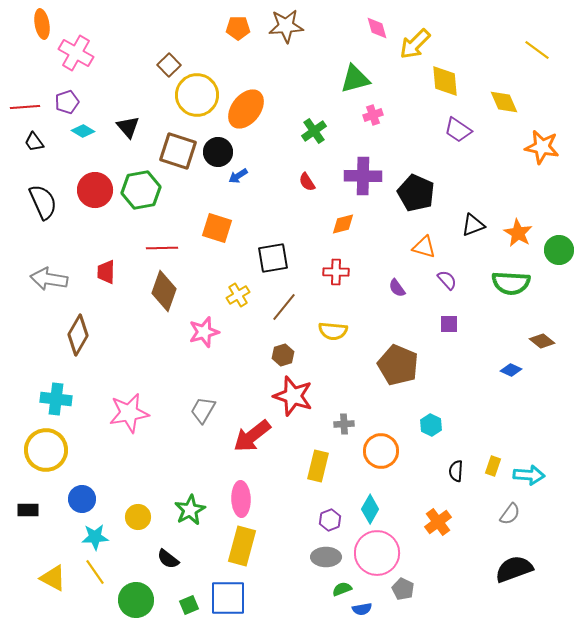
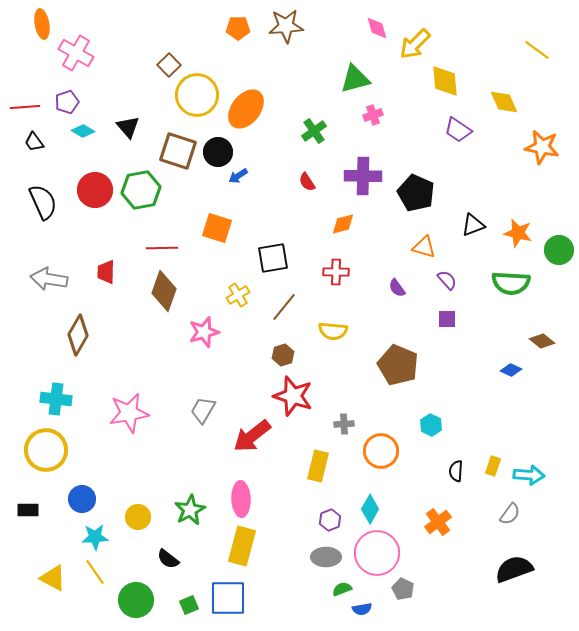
orange star at (518, 233): rotated 16 degrees counterclockwise
purple square at (449, 324): moved 2 px left, 5 px up
